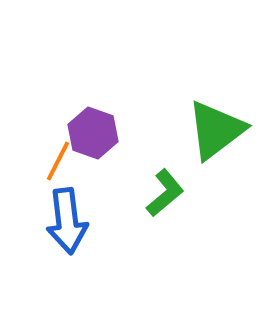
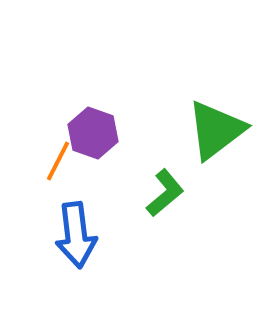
blue arrow: moved 9 px right, 14 px down
